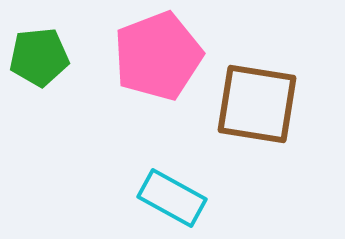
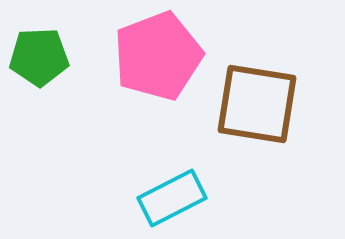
green pentagon: rotated 4 degrees clockwise
cyan rectangle: rotated 56 degrees counterclockwise
